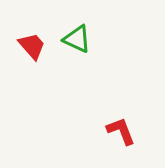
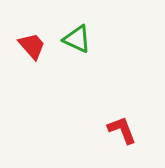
red L-shape: moved 1 px right, 1 px up
